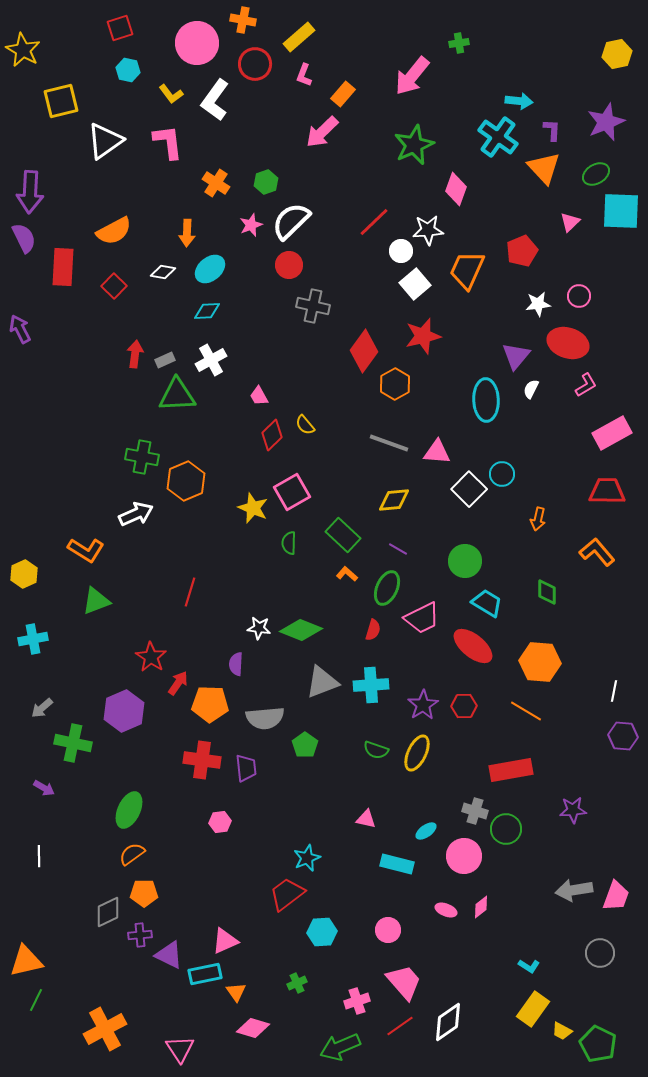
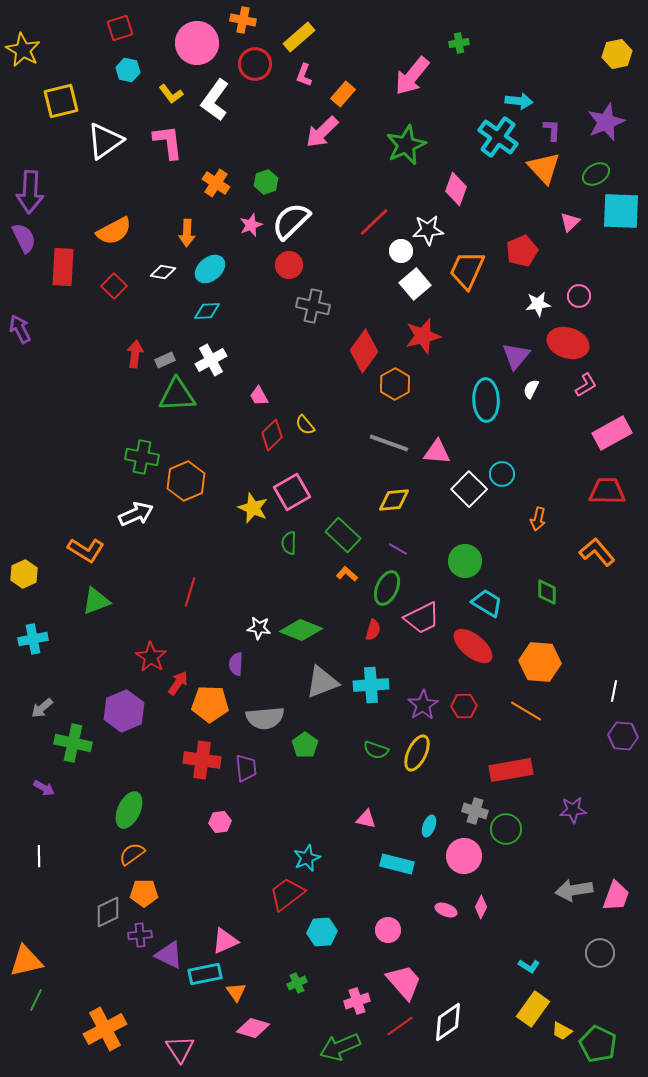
green star at (414, 145): moved 8 px left
cyan ellipse at (426, 831): moved 3 px right, 5 px up; rotated 35 degrees counterclockwise
pink diamond at (481, 907): rotated 25 degrees counterclockwise
